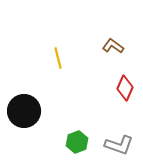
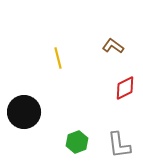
red diamond: rotated 40 degrees clockwise
black circle: moved 1 px down
gray L-shape: rotated 64 degrees clockwise
